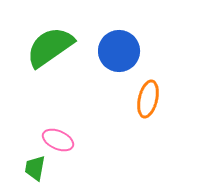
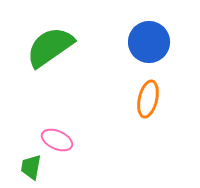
blue circle: moved 30 px right, 9 px up
pink ellipse: moved 1 px left
green trapezoid: moved 4 px left, 1 px up
